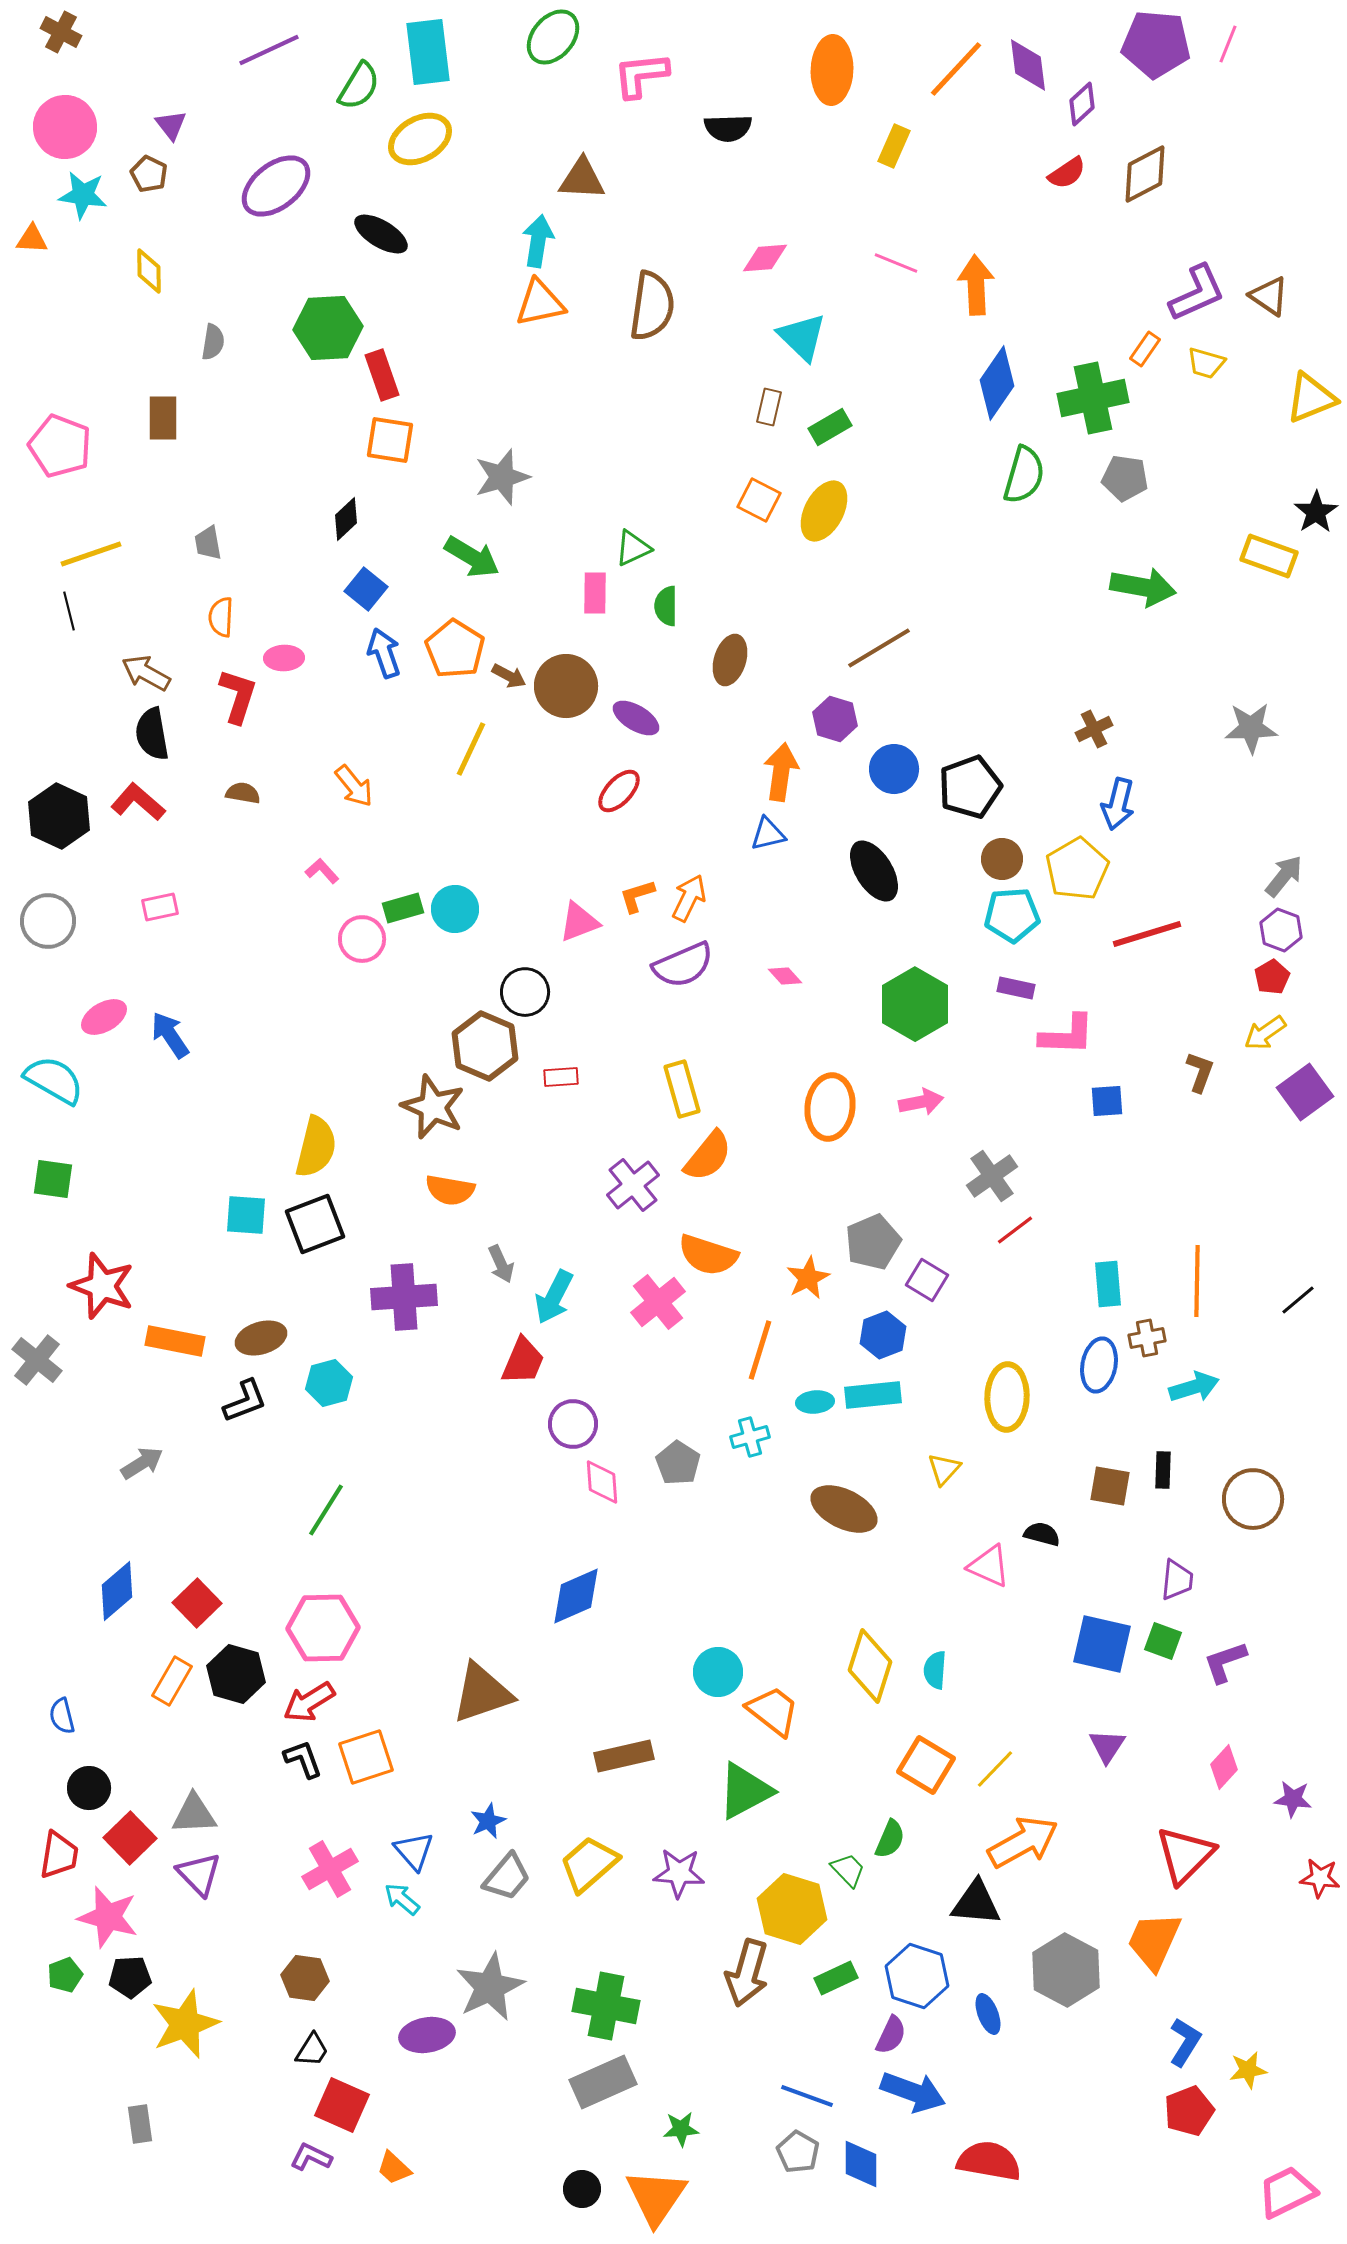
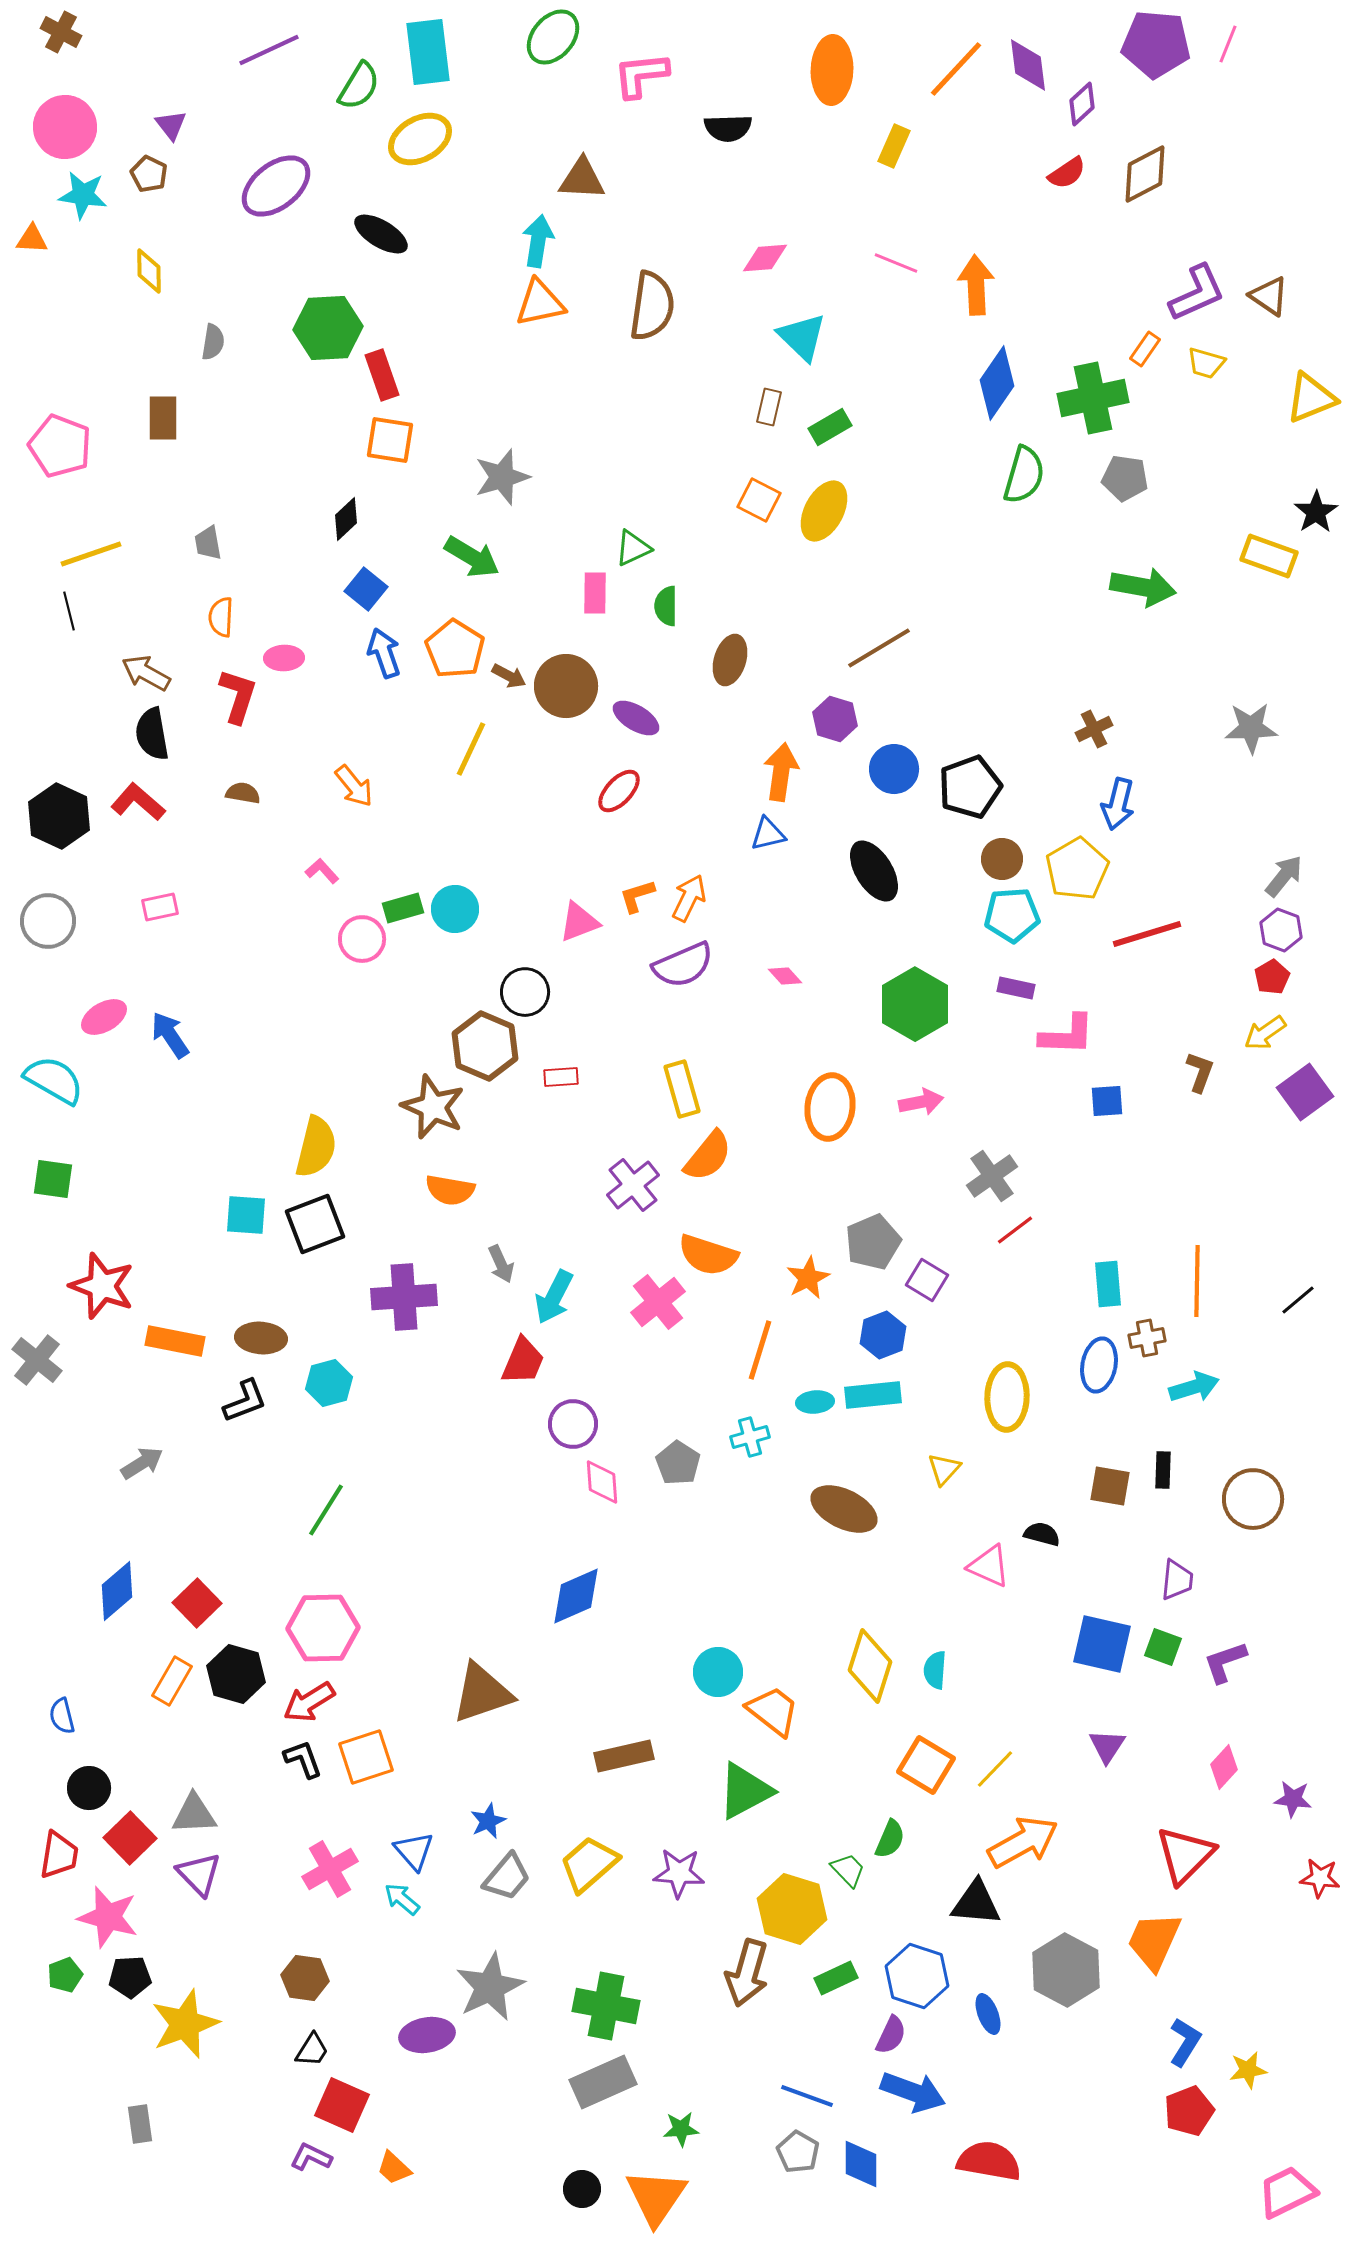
brown ellipse at (261, 1338): rotated 21 degrees clockwise
green square at (1163, 1641): moved 6 px down
